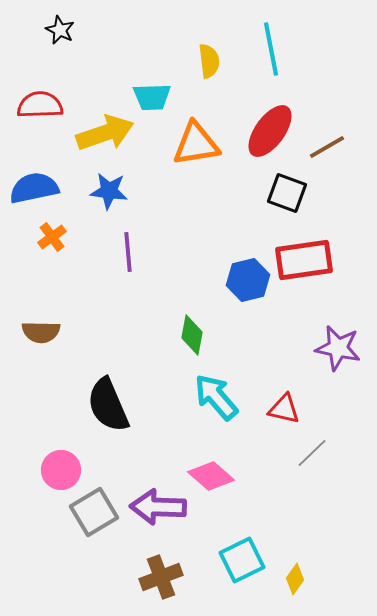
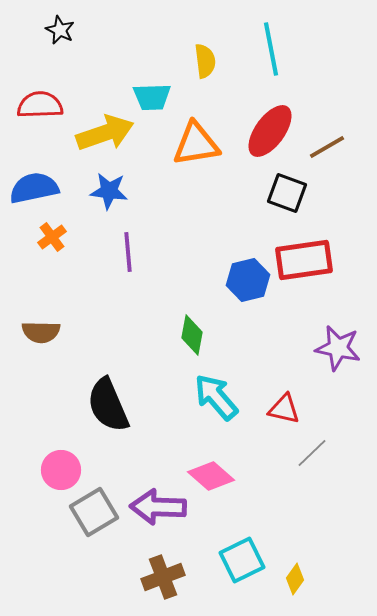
yellow semicircle: moved 4 px left
brown cross: moved 2 px right
